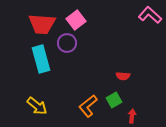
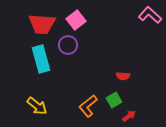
purple circle: moved 1 px right, 2 px down
red arrow: moved 3 px left; rotated 48 degrees clockwise
